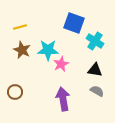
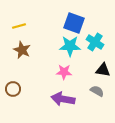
yellow line: moved 1 px left, 1 px up
cyan cross: moved 1 px down
cyan star: moved 22 px right, 4 px up
pink star: moved 3 px right, 8 px down; rotated 28 degrees clockwise
black triangle: moved 8 px right
brown circle: moved 2 px left, 3 px up
purple arrow: rotated 70 degrees counterclockwise
